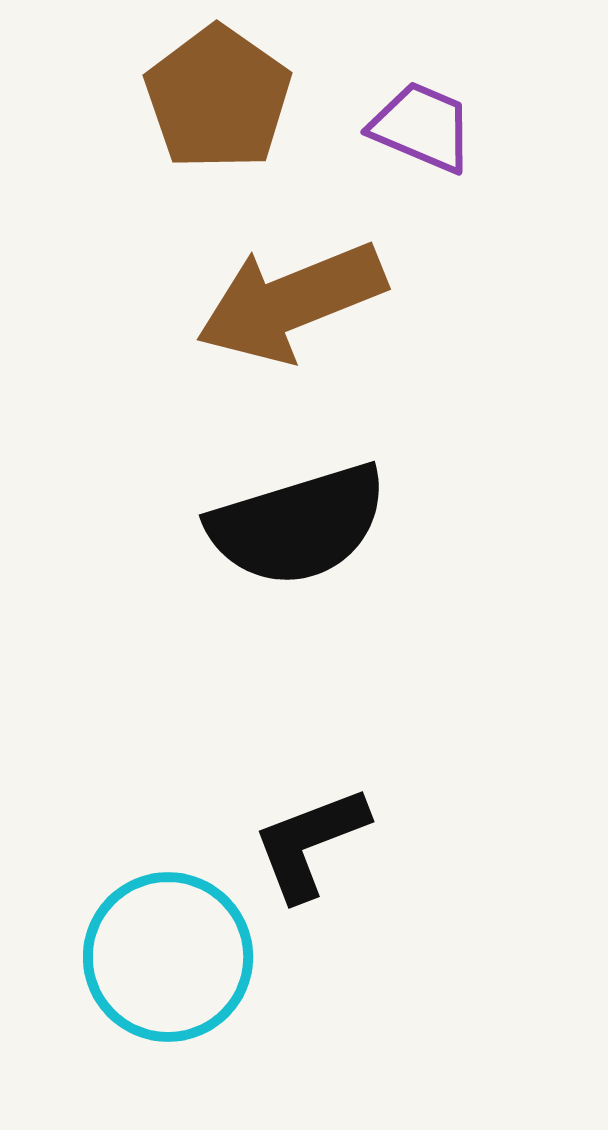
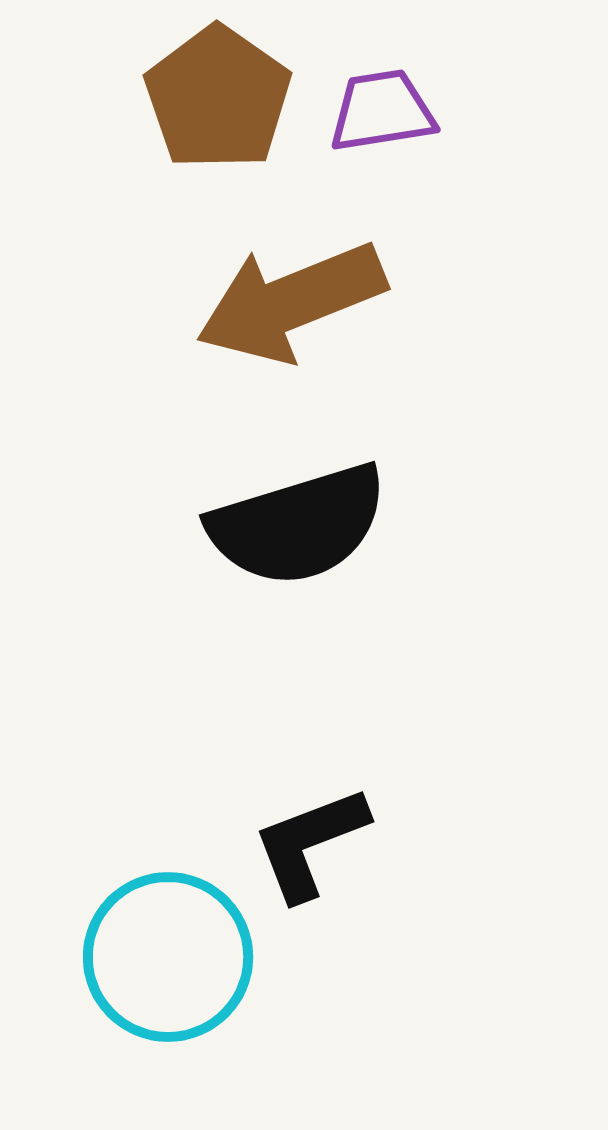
purple trapezoid: moved 40 px left, 16 px up; rotated 32 degrees counterclockwise
